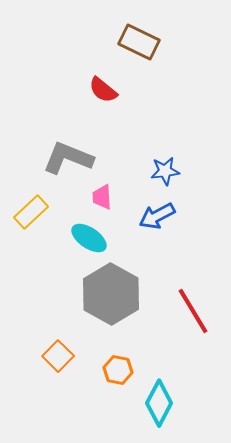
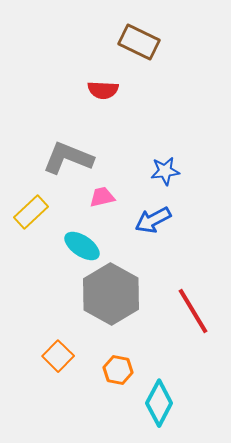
red semicircle: rotated 36 degrees counterclockwise
pink trapezoid: rotated 80 degrees clockwise
blue arrow: moved 4 px left, 4 px down
cyan ellipse: moved 7 px left, 8 px down
